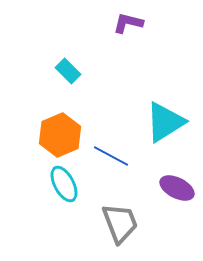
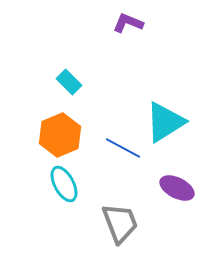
purple L-shape: rotated 8 degrees clockwise
cyan rectangle: moved 1 px right, 11 px down
blue line: moved 12 px right, 8 px up
